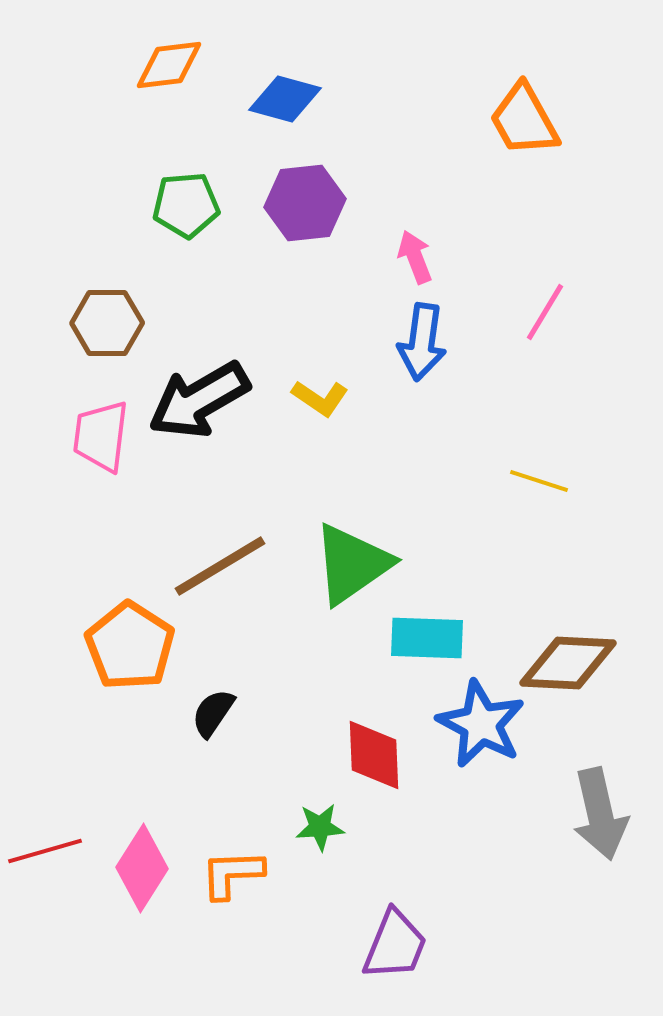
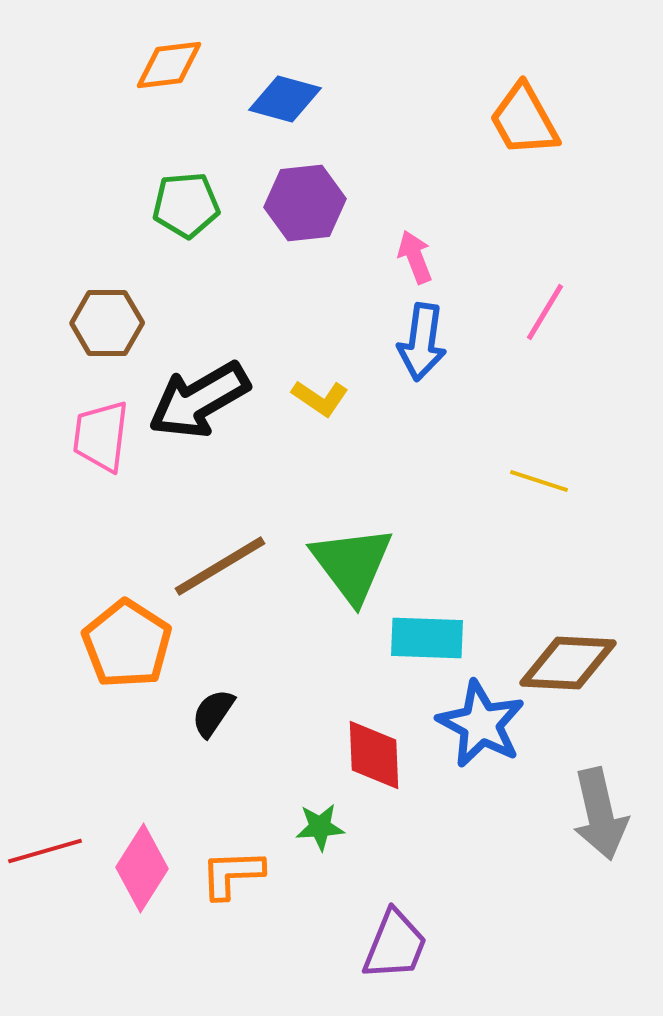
green triangle: rotated 32 degrees counterclockwise
orange pentagon: moved 3 px left, 2 px up
